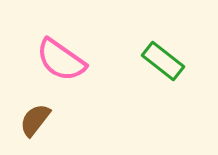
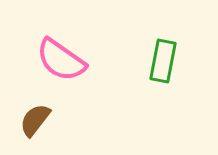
green rectangle: rotated 63 degrees clockwise
